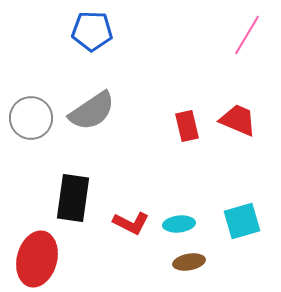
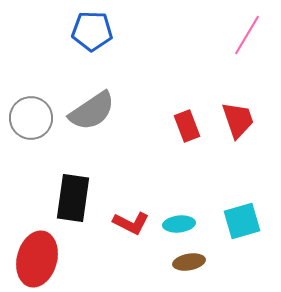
red trapezoid: rotated 48 degrees clockwise
red rectangle: rotated 8 degrees counterclockwise
